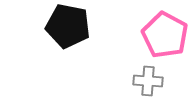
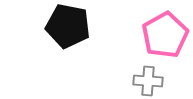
pink pentagon: rotated 15 degrees clockwise
